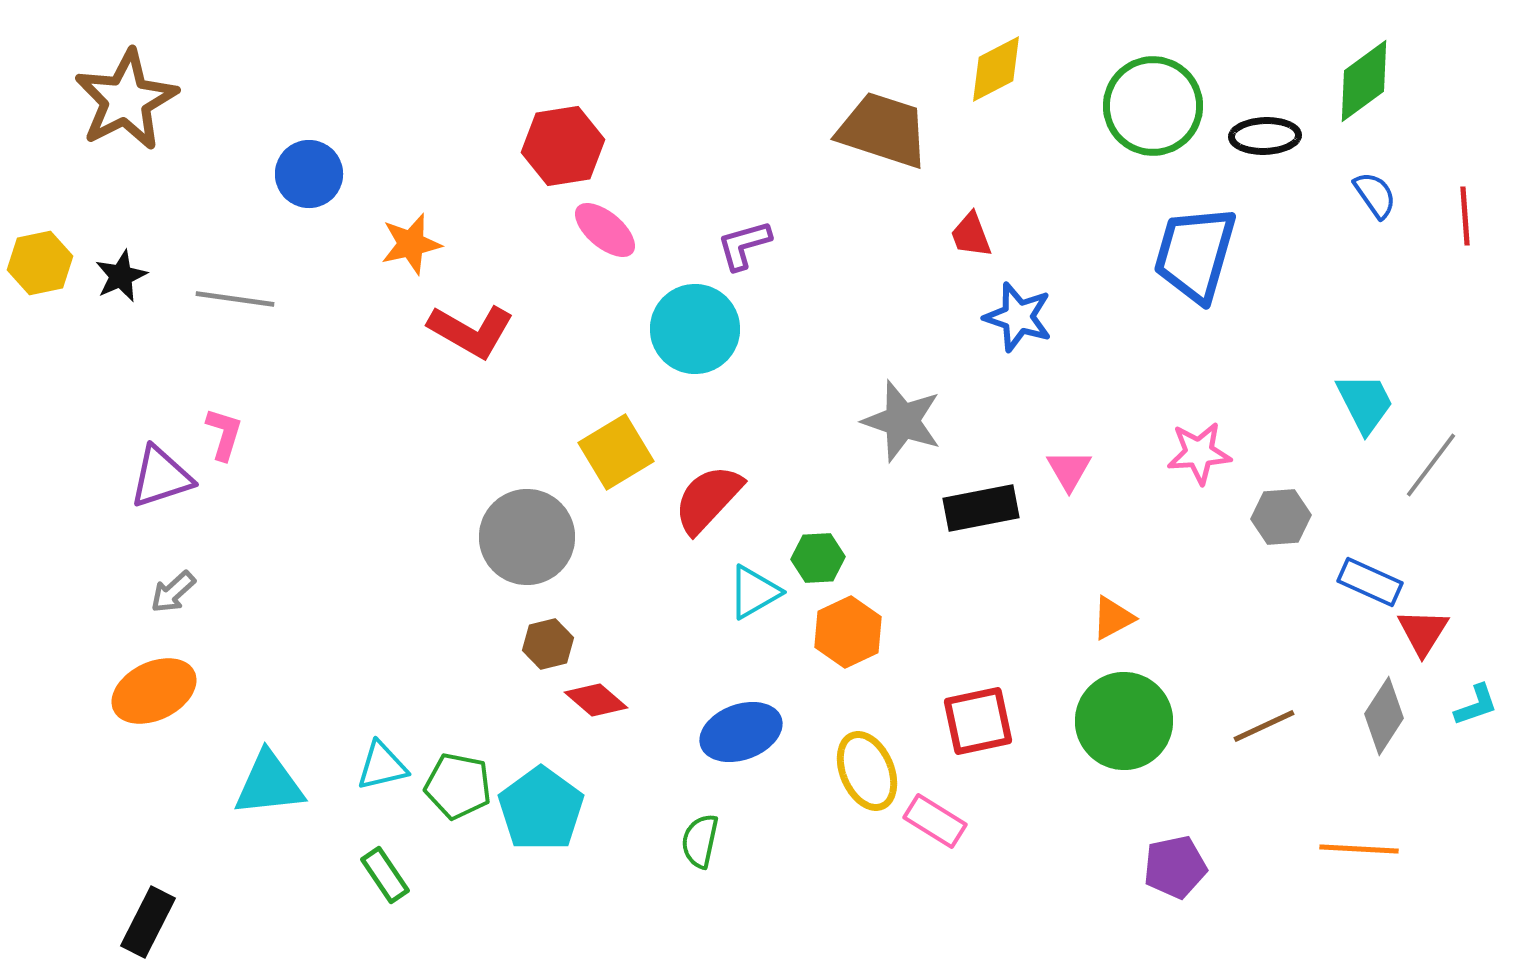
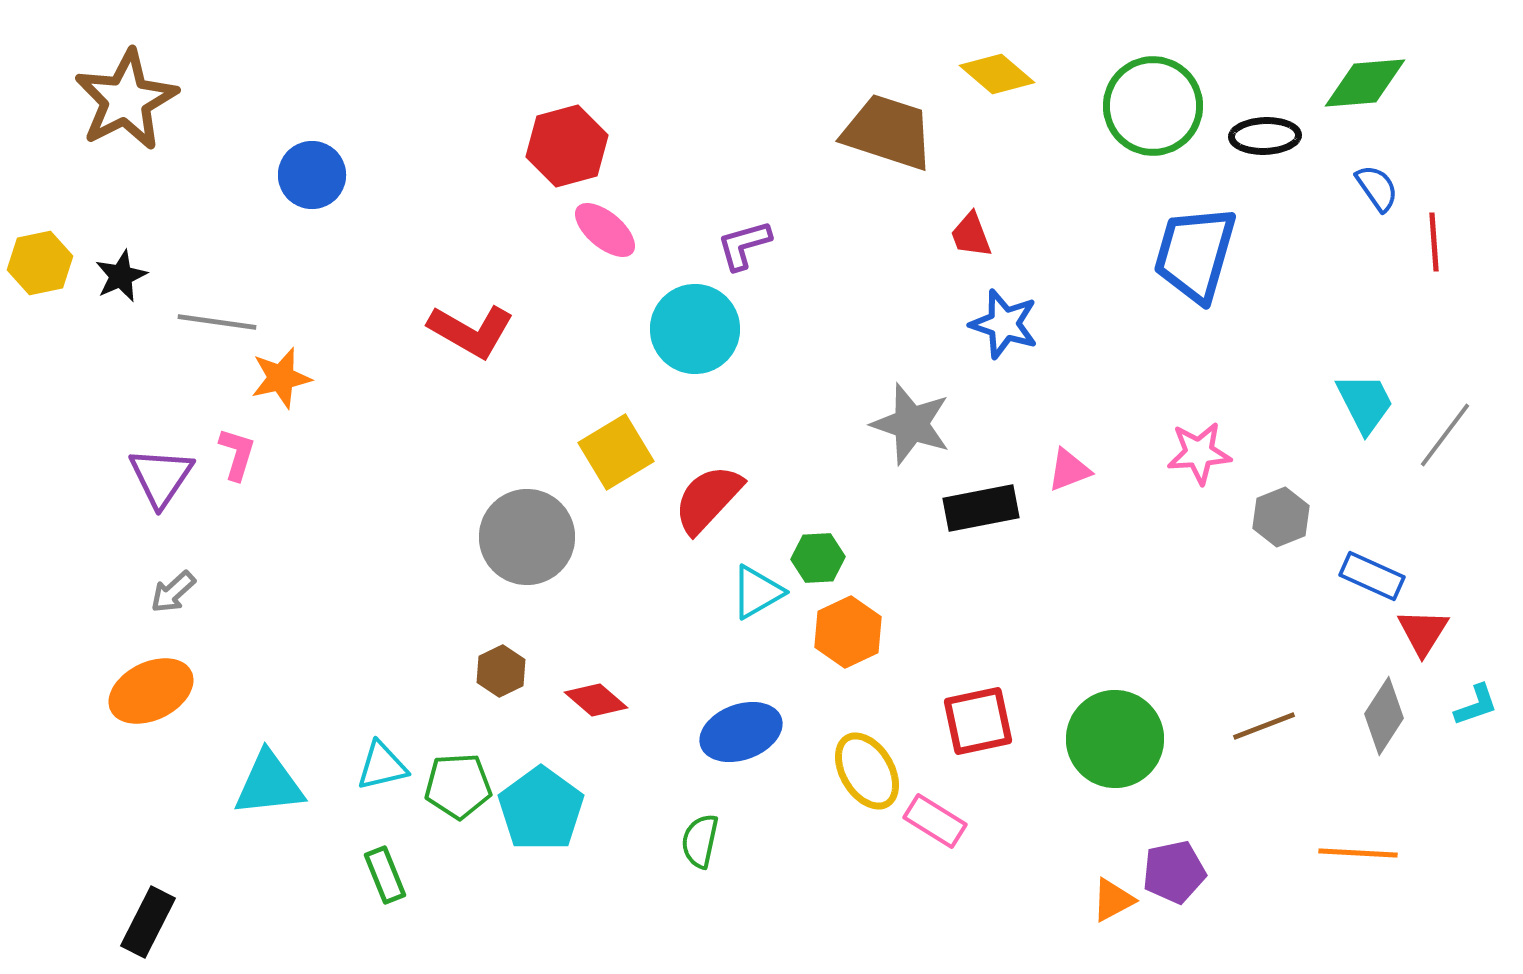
yellow diamond at (996, 69): moved 1 px right, 5 px down; rotated 68 degrees clockwise
green diamond at (1364, 81): moved 1 px right, 2 px down; rotated 32 degrees clockwise
brown trapezoid at (883, 130): moved 5 px right, 2 px down
red hexagon at (563, 146): moved 4 px right; rotated 6 degrees counterclockwise
blue circle at (309, 174): moved 3 px right, 1 px down
blue semicircle at (1375, 195): moved 2 px right, 7 px up
red line at (1465, 216): moved 31 px left, 26 px down
orange star at (411, 244): moved 130 px left, 134 px down
gray line at (235, 299): moved 18 px left, 23 px down
blue star at (1018, 317): moved 14 px left, 7 px down
gray star at (902, 421): moved 9 px right, 3 px down
pink L-shape at (224, 434): moved 13 px right, 20 px down
gray line at (1431, 465): moved 14 px right, 30 px up
pink triangle at (1069, 470): rotated 39 degrees clockwise
purple triangle at (161, 477): rotated 38 degrees counterclockwise
gray hexagon at (1281, 517): rotated 18 degrees counterclockwise
blue rectangle at (1370, 582): moved 2 px right, 6 px up
cyan triangle at (754, 592): moved 3 px right
orange triangle at (1113, 618): moved 282 px down
brown hexagon at (548, 644): moved 47 px left, 27 px down; rotated 12 degrees counterclockwise
orange ellipse at (154, 691): moved 3 px left
green circle at (1124, 721): moved 9 px left, 18 px down
brown line at (1264, 726): rotated 4 degrees clockwise
yellow ellipse at (867, 771): rotated 8 degrees counterclockwise
green pentagon at (458, 786): rotated 14 degrees counterclockwise
orange line at (1359, 849): moved 1 px left, 4 px down
purple pentagon at (1175, 867): moved 1 px left, 5 px down
green rectangle at (385, 875): rotated 12 degrees clockwise
